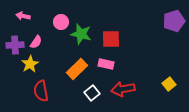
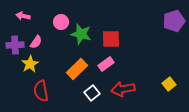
pink rectangle: rotated 49 degrees counterclockwise
